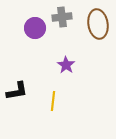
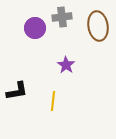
brown ellipse: moved 2 px down
